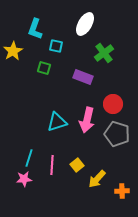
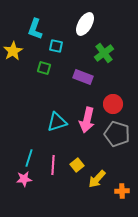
pink line: moved 1 px right
